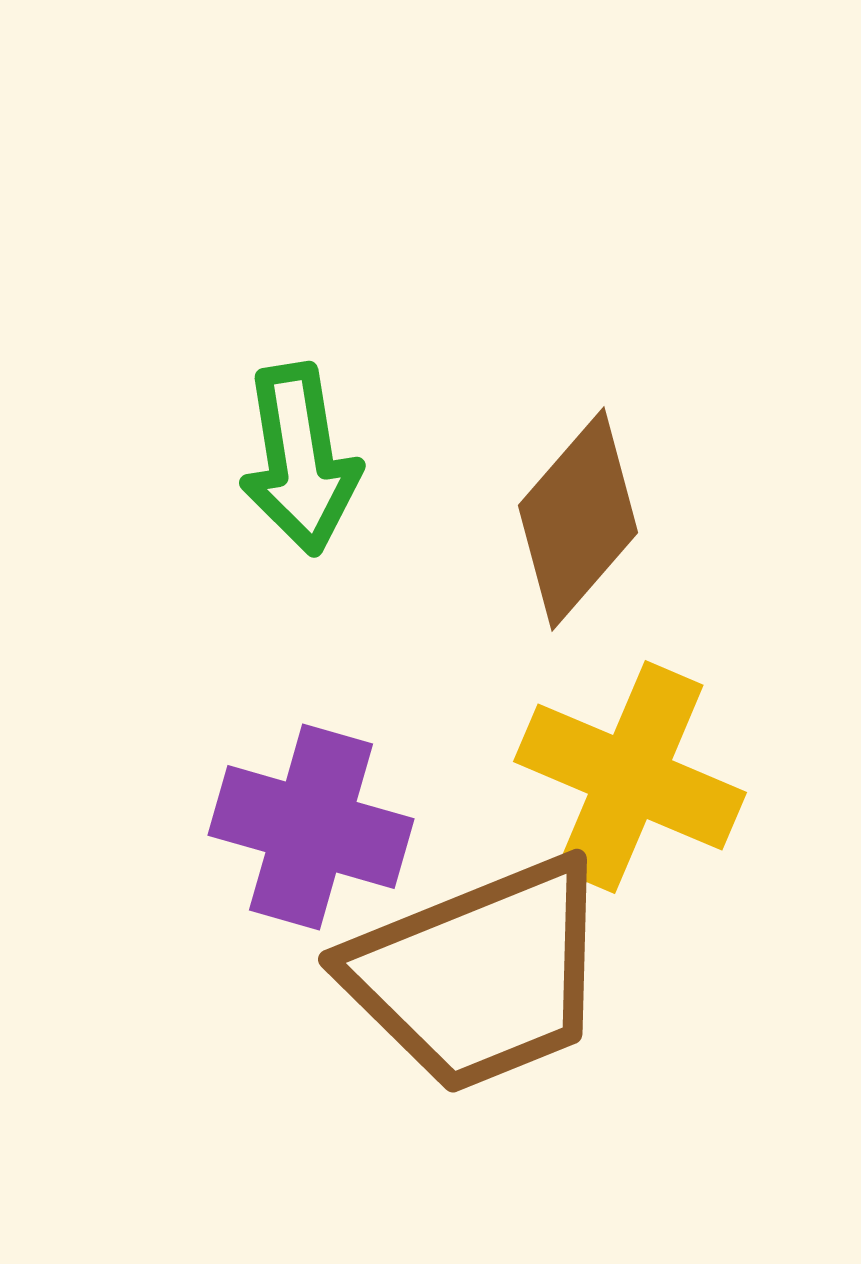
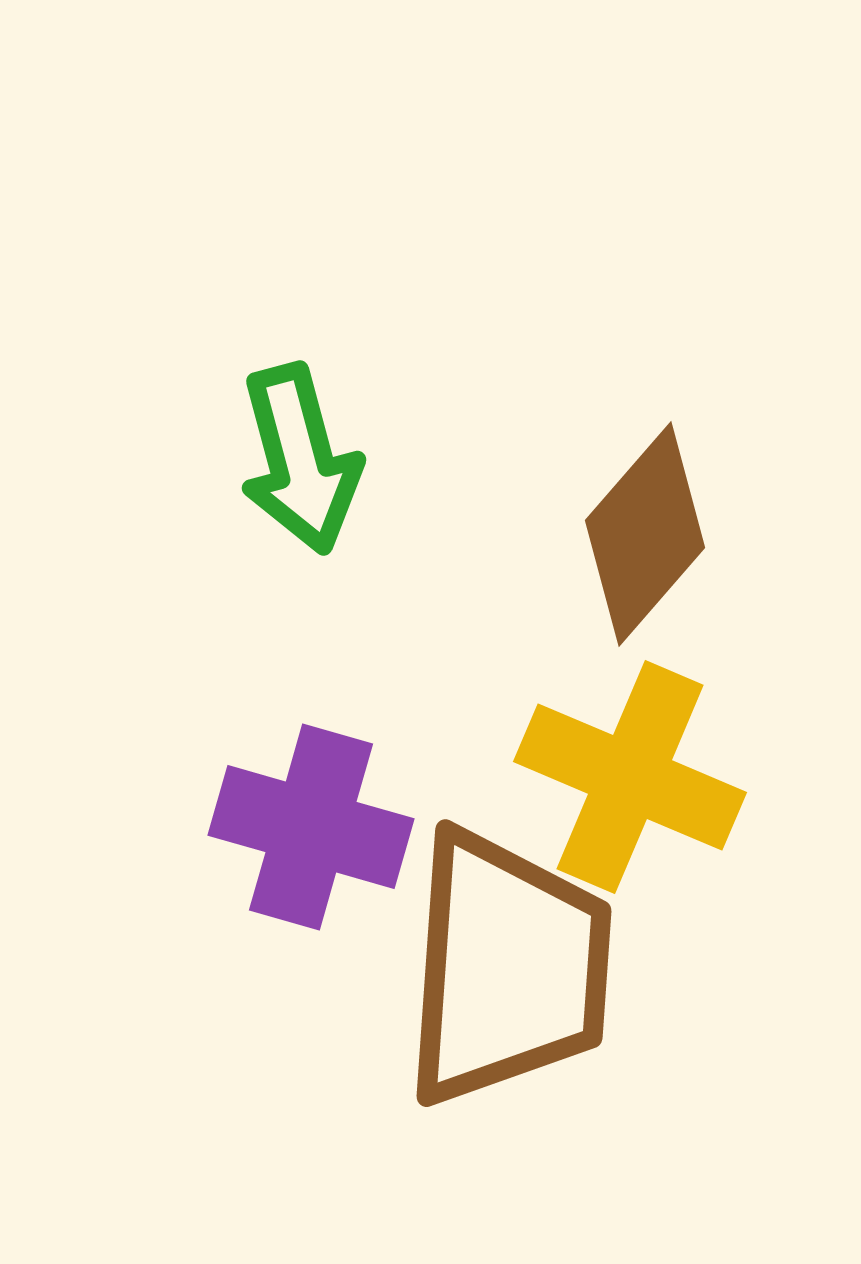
green arrow: rotated 6 degrees counterclockwise
brown diamond: moved 67 px right, 15 px down
brown trapezoid: moved 28 px right, 7 px up; rotated 64 degrees counterclockwise
